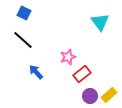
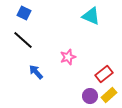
cyan triangle: moved 9 px left, 6 px up; rotated 30 degrees counterclockwise
red rectangle: moved 22 px right
